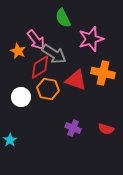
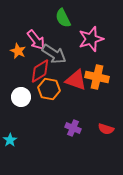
red diamond: moved 4 px down
orange cross: moved 6 px left, 4 px down
orange hexagon: moved 1 px right
